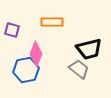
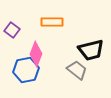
purple square: rotated 21 degrees clockwise
black trapezoid: moved 2 px right, 1 px down
gray trapezoid: moved 2 px left, 1 px down
